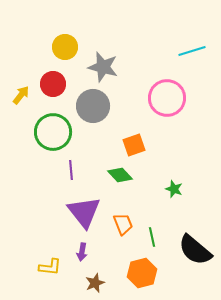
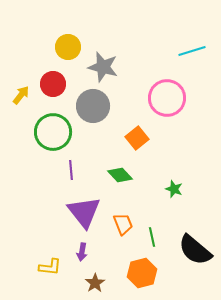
yellow circle: moved 3 px right
orange square: moved 3 px right, 7 px up; rotated 20 degrees counterclockwise
brown star: rotated 12 degrees counterclockwise
